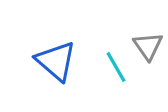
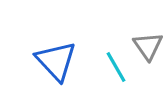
blue triangle: rotated 6 degrees clockwise
